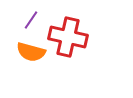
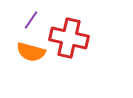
red cross: moved 1 px right, 1 px down
